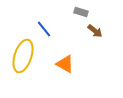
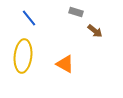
gray rectangle: moved 5 px left
blue line: moved 15 px left, 11 px up
yellow ellipse: rotated 12 degrees counterclockwise
